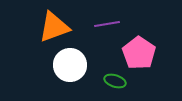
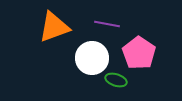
purple line: rotated 20 degrees clockwise
white circle: moved 22 px right, 7 px up
green ellipse: moved 1 px right, 1 px up
